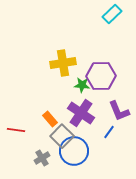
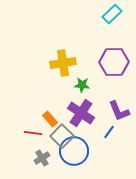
purple hexagon: moved 13 px right, 14 px up
red line: moved 17 px right, 3 px down
